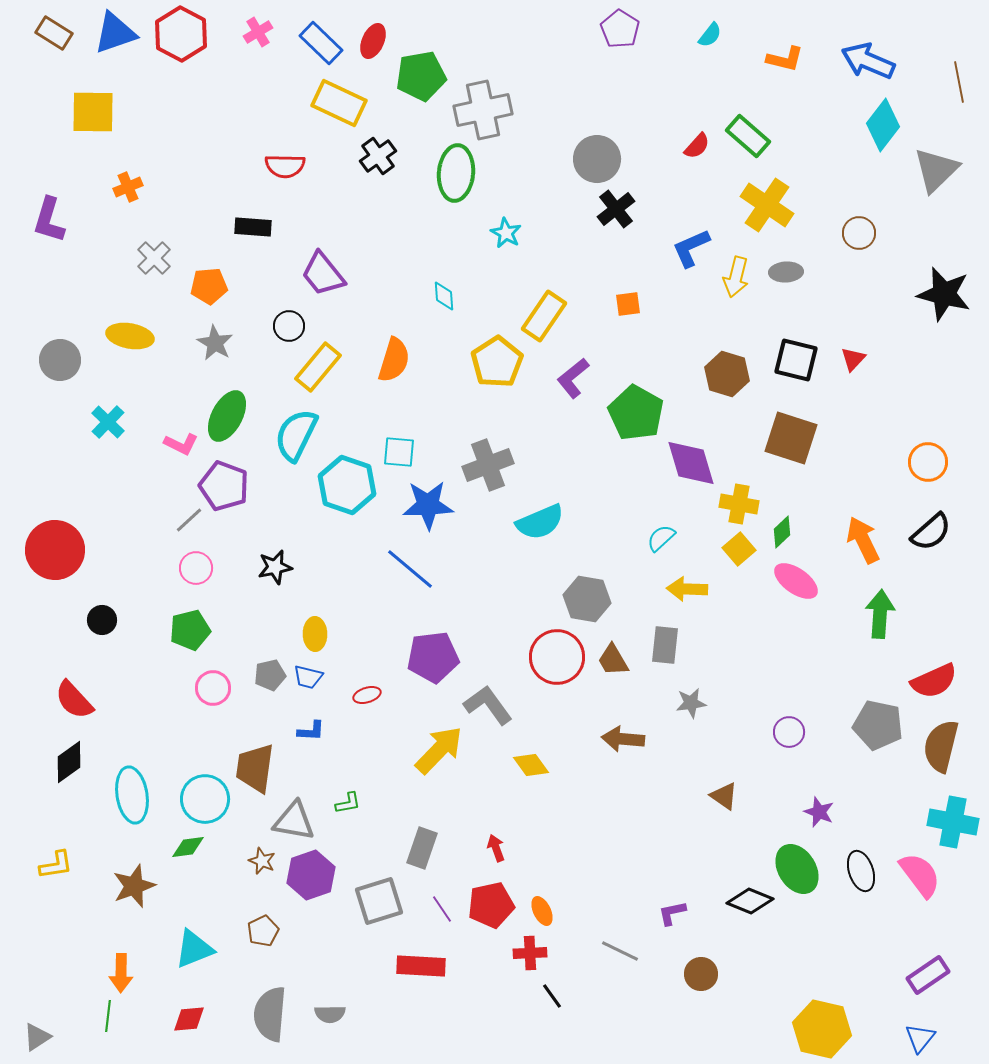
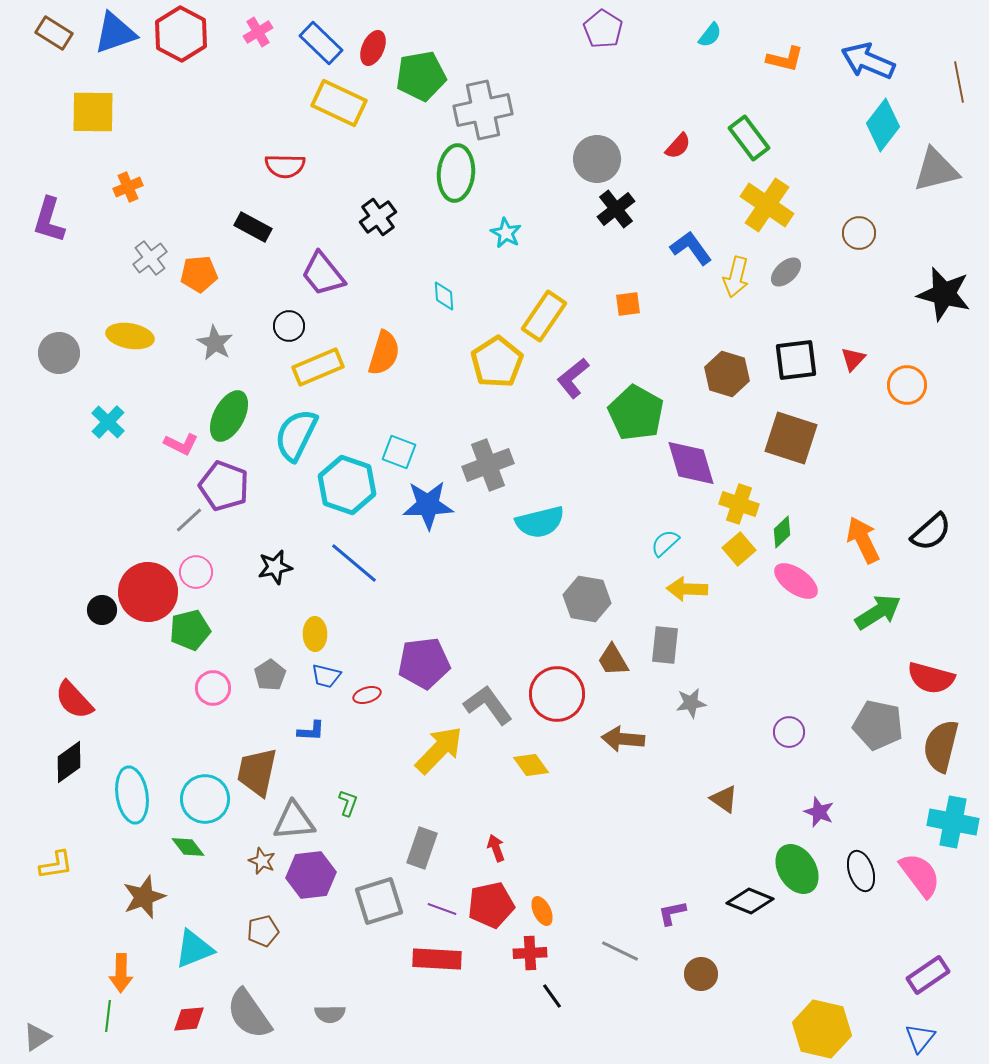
purple pentagon at (620, 29): moved 17 px left
red ellipse at (373, 41): moved 7 px down
green rectangle at (748, 136): moved 1 px right, 2 px down; rotated 12 degrees clockwise
red semicircle at (697, 146): moved 19 px left
black cross at (378, 156): moved 61 px down
gray triangle at (936, 170): rotated 30 degrees clockwise
black rectangle at (253, 227): rotated 24 degrees clockwise
blue L-shape at (691, 248): rotated 78 degrees clockwise
gray cross at (154, 258): moved 4 px left; rotated 8 degrees clockwise
gray ellipse at (786, 272): rotated 40 degrees counterclockwise
orange pentagon at (209, 286): moved 10 px left, 12 px up
gray circle at (60, 360): moved 1 px left, 7 px up
orange semicircle at (394, 360): moved 10 px left, 7 px up
black square at (796, 360): rotated 21 degrees counterclockwise
yellow rectangle at (318, 367): rotated 27 degrees clockwise
green ellipse at (227, 416): moved 2 px right
cyan square at (399, 452): rotated 16 degrees clockwise
orange circle at (928, 462): moved 21 px left, 77 px up
yellow cross at (739, 504): rotated 9 degrees clockwise
cyan semicircle at (540, 522): rotated 9 degrees clockwise
cyan semicircle at (661, 538): moved 4 px right, 5 px down
red circle at (55, 550): moved 93 px right, 42 px down
pink circle at (196, 568): moved 4 px down
blue line at (410, 569): moved 56 px left, 6 px up
green arrow at (880, 614): moved 2 px left, 2 px up; rotated 54 degrees clockwise
black circle at (102, 620): moved 10 px up
purple pentagon at (433, 657): moved 9 px left, 6 px down
red circle at (557, 657): moved 37 px down
gray pentagon at (270, 675): rotated 20 degrees counterclockwise
blue trapezoid at (308, 677): moved 18 px right, 1 px up
red semicircle at (934, 681): moved 3 px left, 3 px up; rotated 39 degrees clockwise
brown trapezoid at (255, 768): moved 2 px right, 4 px down; rotated 4 degrees clockwise
brown triangle at (724, 796): moved 3 px down
green L-shape at (348, 803): rotated 60 degrees counterclockwise
gray triangle at (294, 821): rotated 15 degrees counterclockwise
green diamond at (188, 847): rotated 60 degrees clockwise
purple hexagon at (311, 875): rotated 12 degrees clockwise
brown star at (134, 886): moved 10 px right, 11 px down
purple line at (442, 909): rotated 36 degrees counterclockwise
brown pentagon at (263, 931): rotated 12 degrees clockwise
red rectangle at (421, 966): moved 16 px right, 7 px up
gray semicircle at (270, 1014): moved 21 px left; rotated 40 degrees counterclockwise
